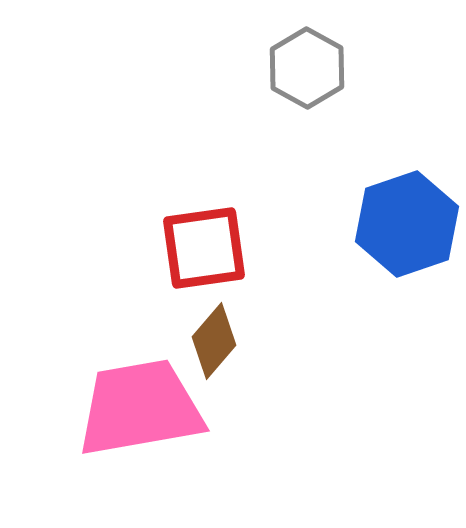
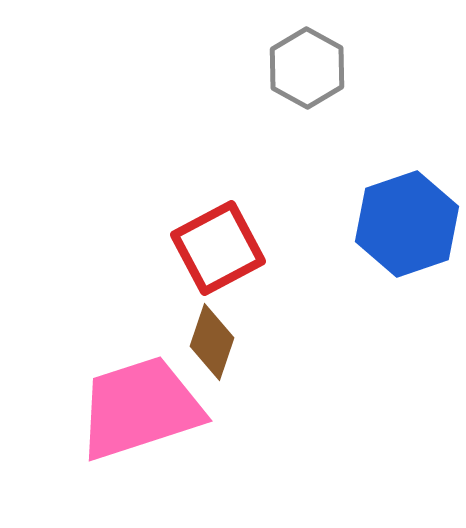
red square: moved 14 px right; rotated 20 degrees counterclockwise
brown diamond: moved 2 px left, 1 px down; rotated 22 degrees counterclockwise
pink trapezoid: rotated 8 degrees counterclockwise
